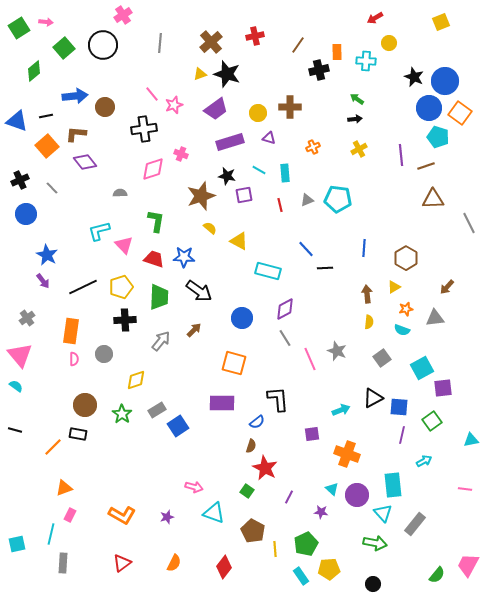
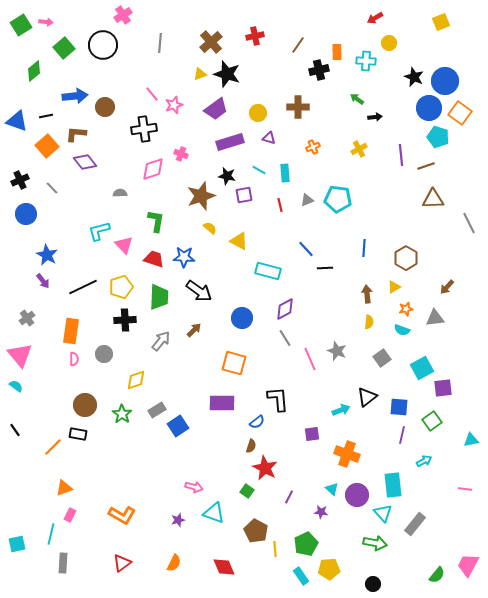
green square at (19, 28): moved 2 px right, 3 px up
brown cross at (290, 107): moved 8 px right
black arrow at (355, 119): moved 20 px right, 2 px up
black triangle at (373, 398): moved 6 px left, 1 px up; rotated 10 degrees counterclockwise
black line at (15, 430): rotated 40 degrees clockwise
purple star at (167, 517): moved 11 px right, 3 px down
brown pentagon at (253, 531): moved 3 px right
red diamond at (224, 567): rotated 60 degrees counterclockwise
